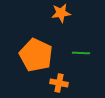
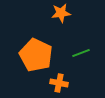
green line: rotated 24 degrees counterclockwise
